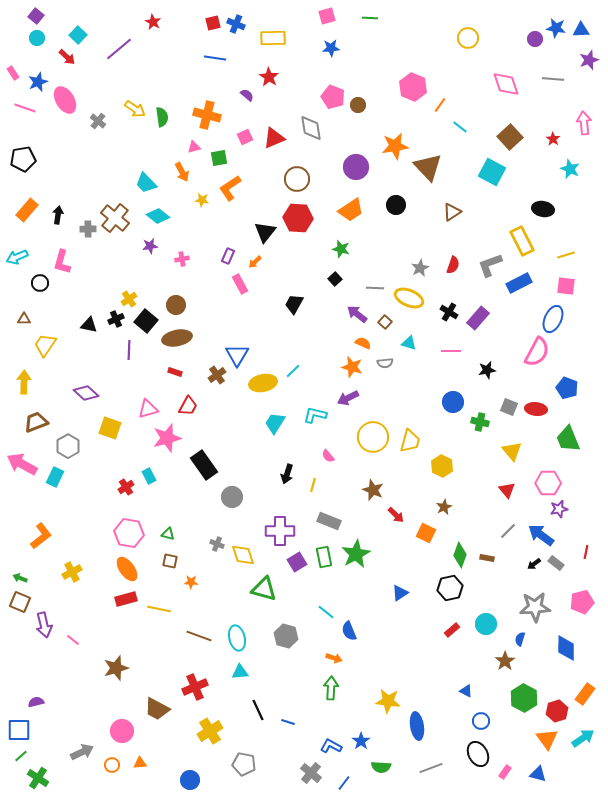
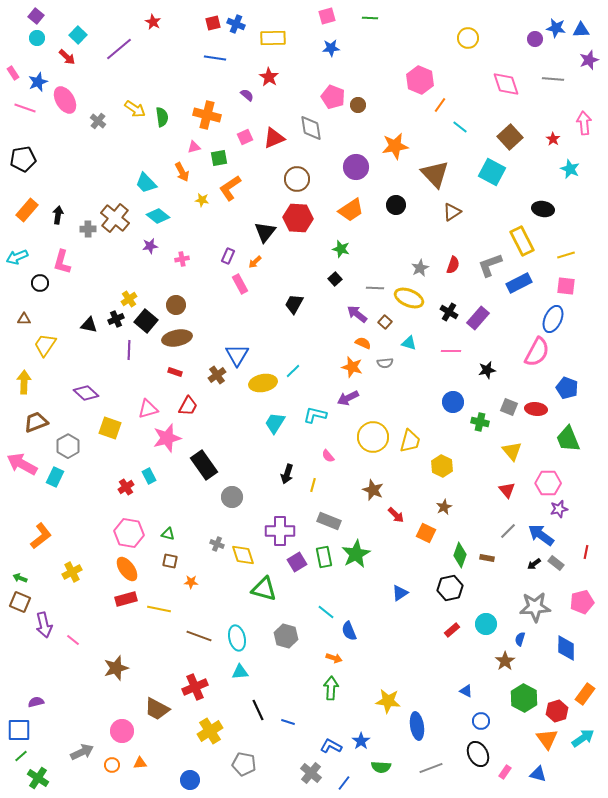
pink hexagon at (413, 87): moved 7 px right, 7 px up
brown triangle at (428, 167): moved 7 px right, 7 px down
